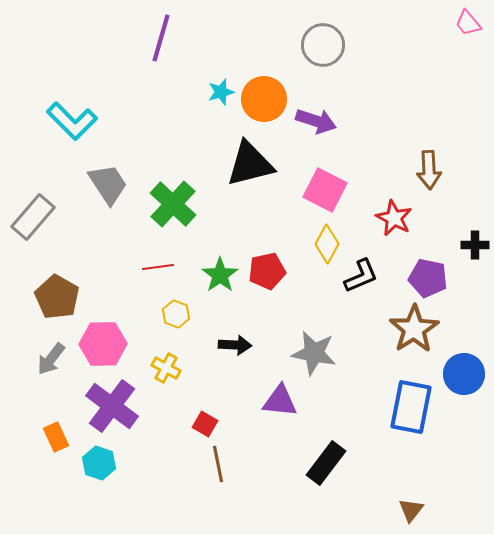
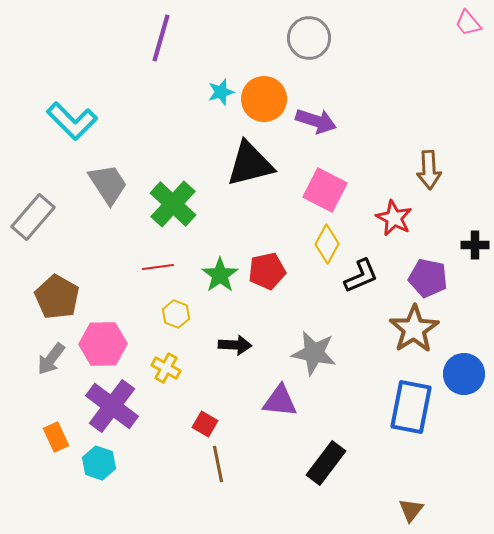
gray circle: moved 14 px left, 7 px up
